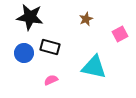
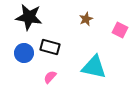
black star: moved 1 px left
pink square: moved 4 px up; rotated 35 degrees counterclockwise
pink semicircle: moved 1 px left, 3 px up; rotated 24 degrees counterclockwise
